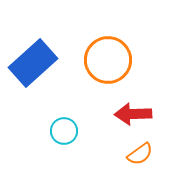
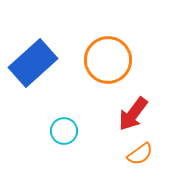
red arrow: rotated 51 degrees counterclockwise
